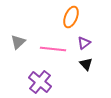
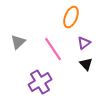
pink line: rotated 50 degrees clockwise
purple cross: rotated 20 degrees clockwise
